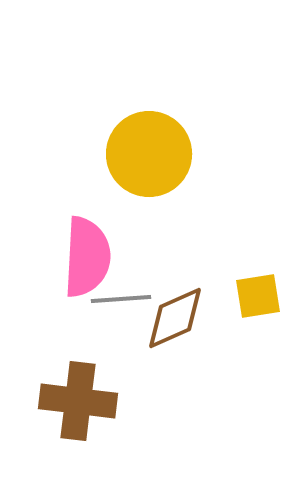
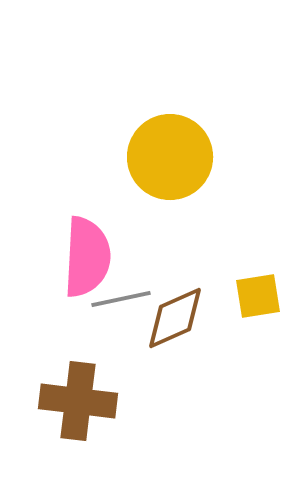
yellow circle: moved 21 px right, 3 px down
gray line: rotated 8 degrees counterclockwise
